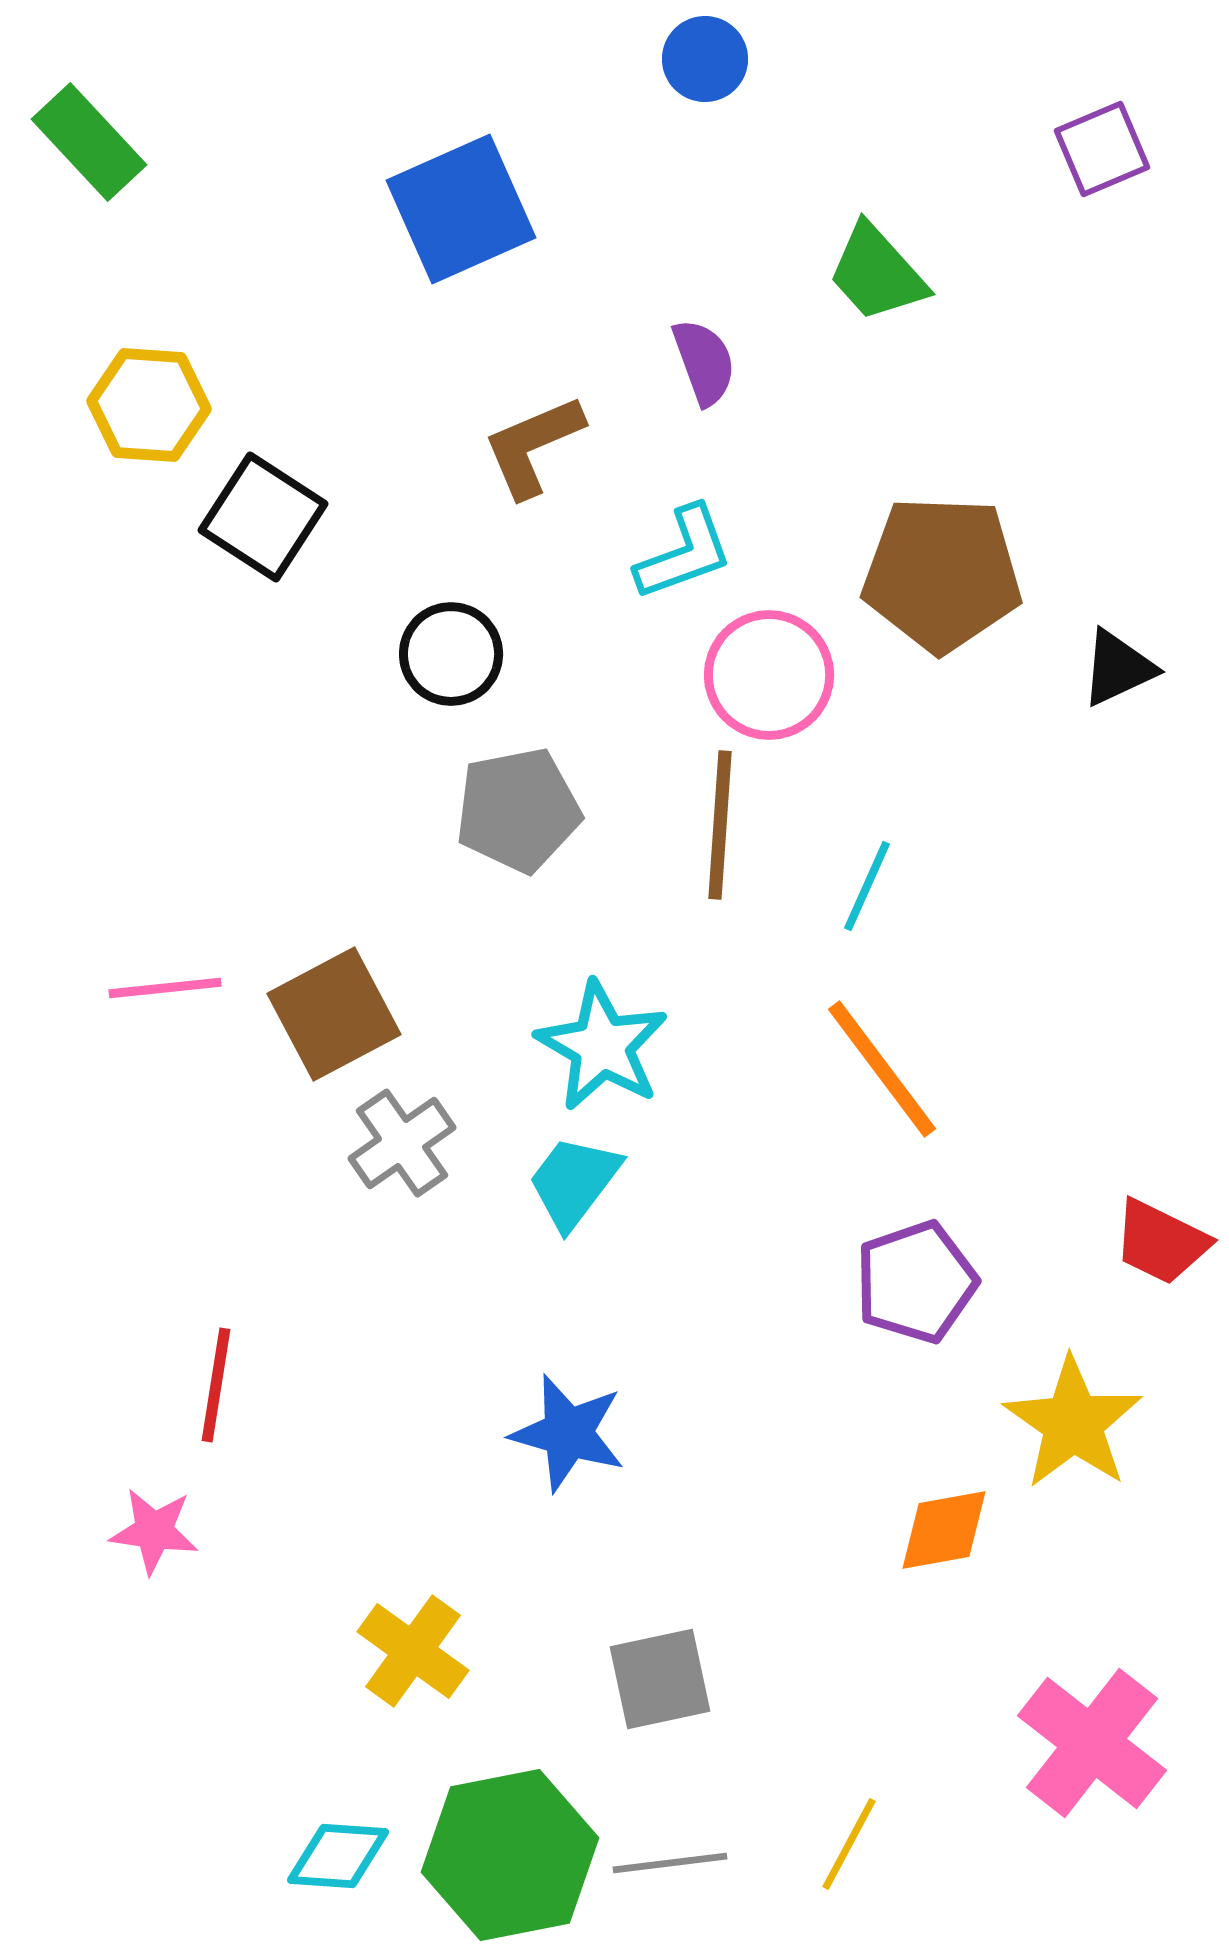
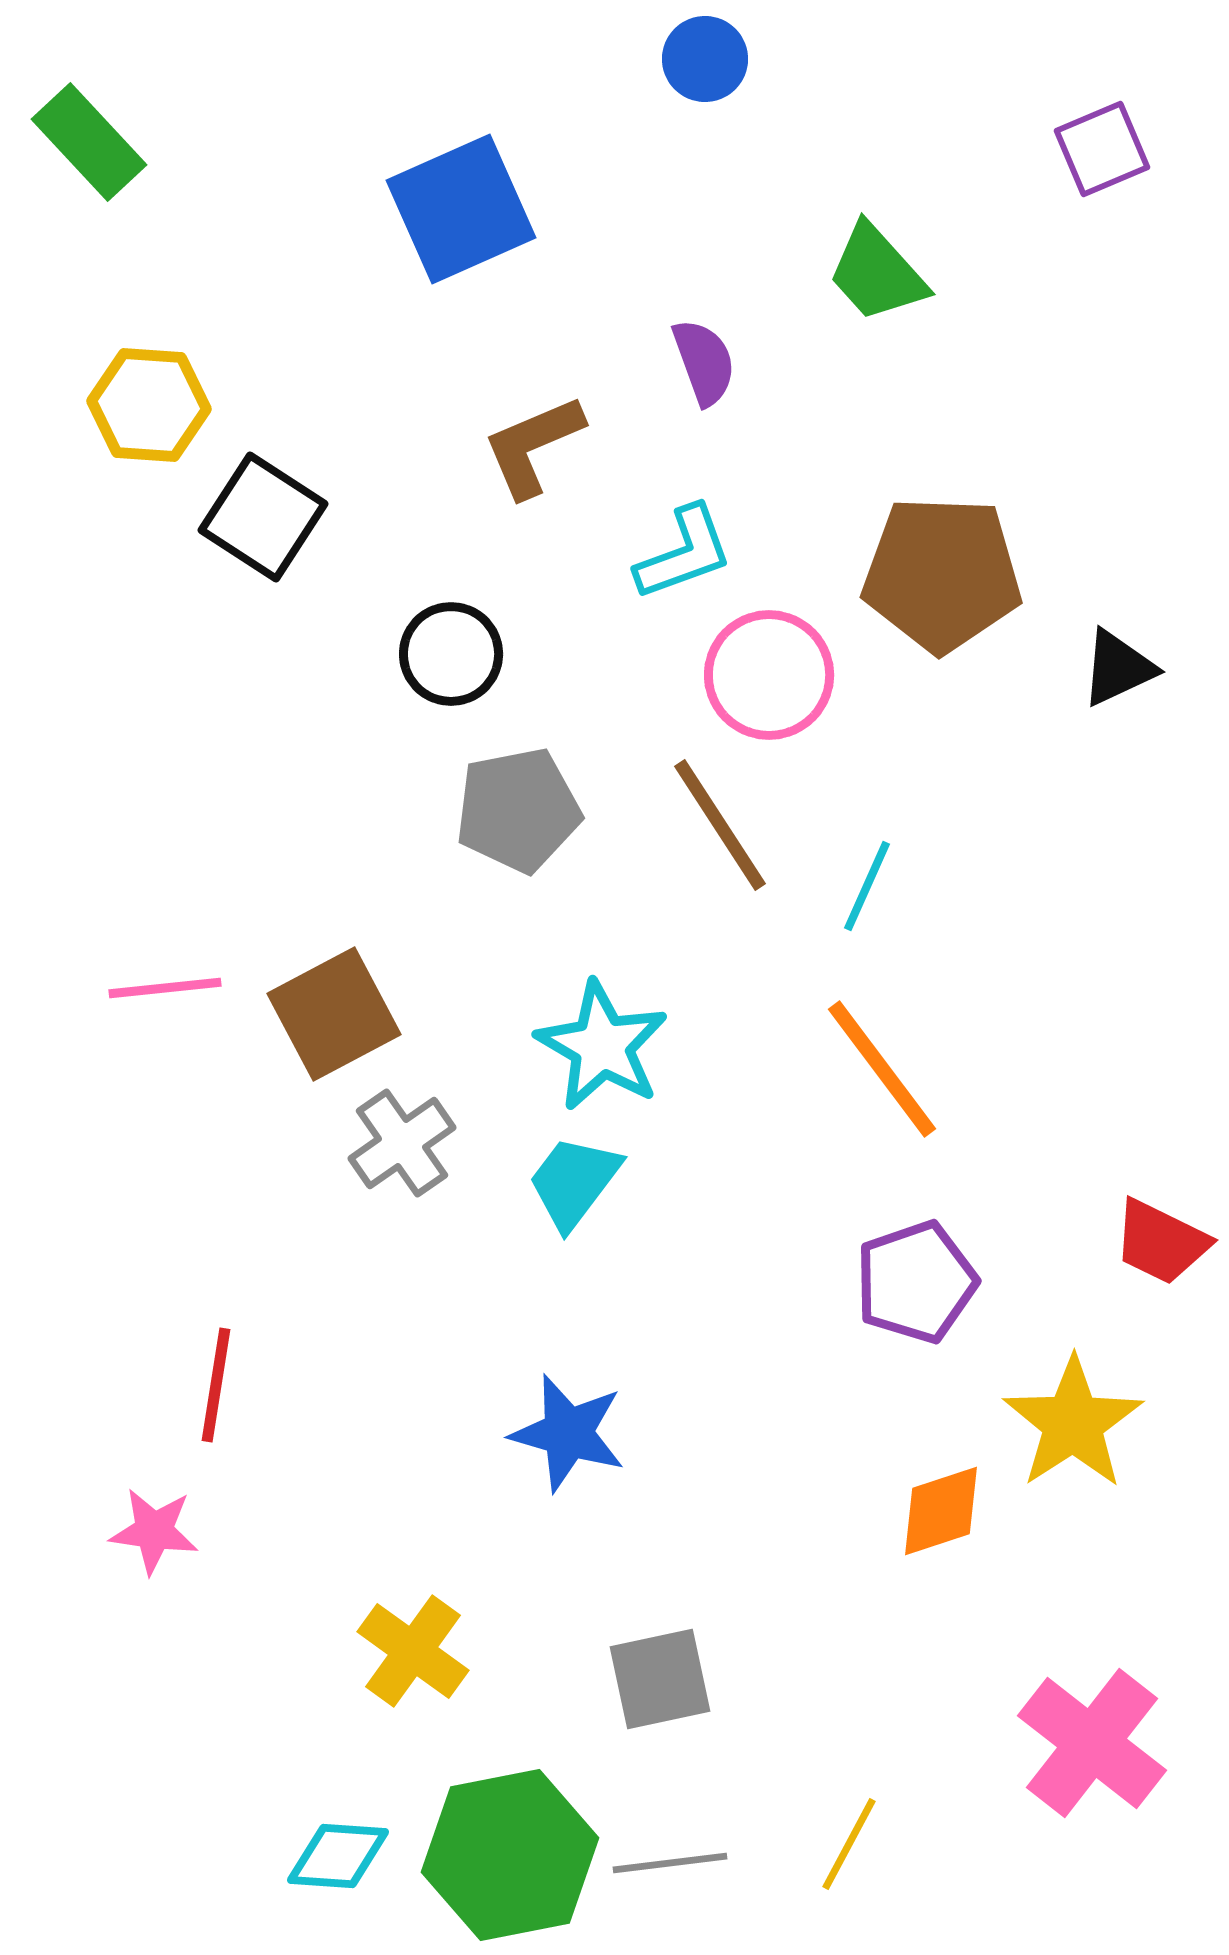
brown line: rotated 37 degrees counterclockwise
yellow star: rotated 4 degrees clockwise
orange diamond: moved 3 px left, 19 px up; rotated 8 degrees counterclockwise
